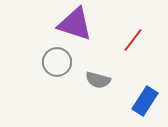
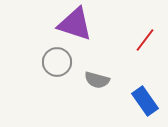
red line: moved 12 px right
gray semicircle: moved 1 px left
blue rectangle: rotated 68 degrees counterclockwise
